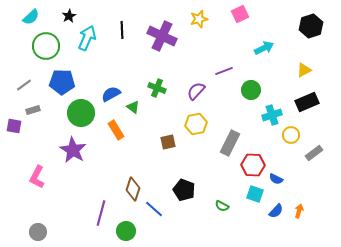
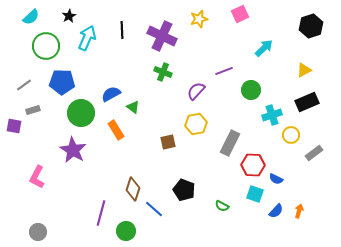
cyan arrow at (264, 48): rotated 18 degrees counterclockwise
green cross at (157, 88): moved 6 px right, 16 px up
